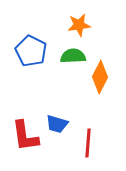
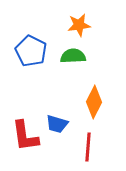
orange diamond: moved 6 px left, 25 px down
red line: moved 4 px down
